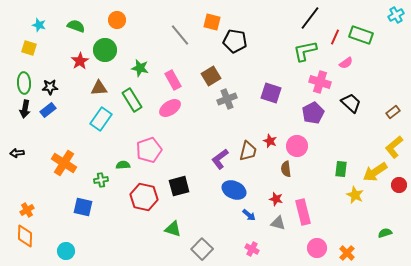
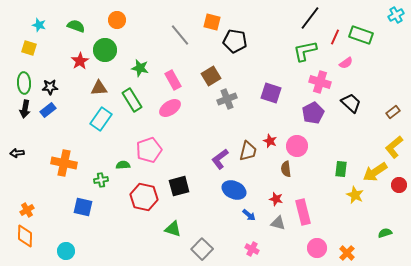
orange cross at (64, 163): rotated 20 degrees counterclockwise
